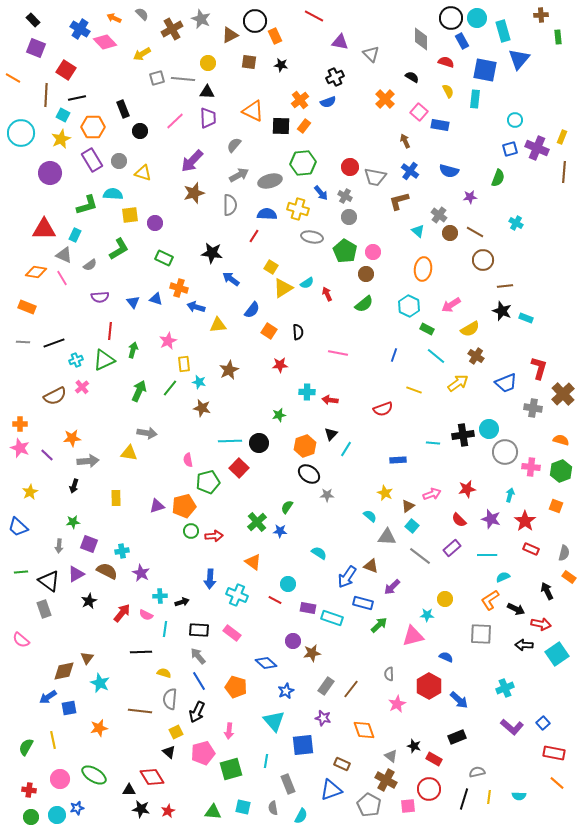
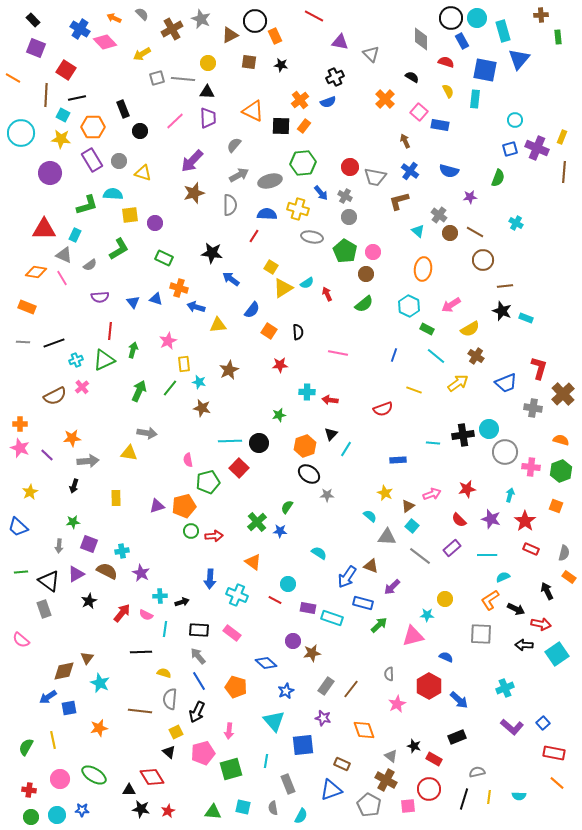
yellow star at (61, 139): rotated 30 degrees clockwise
blue star at (77, 808): moved 5 px right, 2 px down; rotated 16 degrees clockwise
